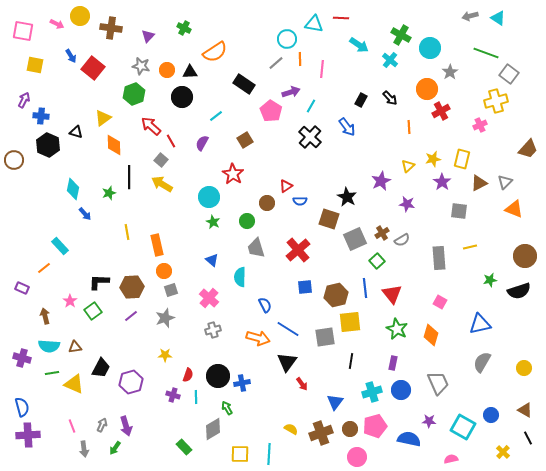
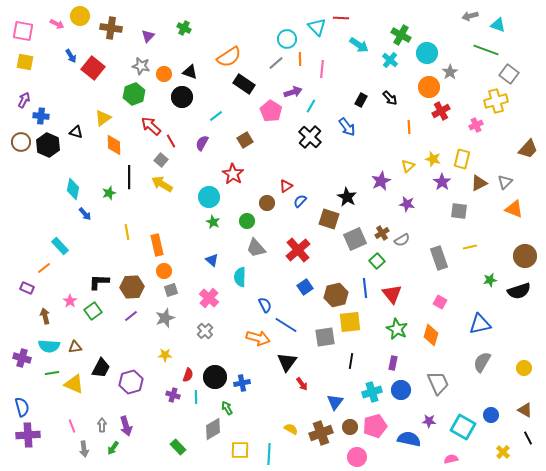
cyan triangle at (498, 18): moved 7 px down; rotated 14 degrees counterclockwise
cyan triangle at (314, 24): moved 3 px right, 3 px down; rotated 36 degrees clockwise
cyan circle at (430, 48): moved 3 px left, 5 px down
orange semicircle at (215, 52): moved 14 px right, 5 px down
green line at (486, 53): moved 3 px up
yellow square at (35, 65): moved 10 px left, 3 px up
orange circle at (167, 70): moved 3 px left, 4 px down
black triangle at (190, 72): rotated 21 degrees clockwise
orange circle at (427, 89): moved 2 px right, 2 px up
purple arrow at (291, 92): moved 2 px right
pink cross at (480, 125): moved 4 px left
yellow star at (433, 159): rotated 28 degrees clockwise
brown circle at (14, 160): moved 7 px right, 18 px up
blue semicircle at (300, 201): rotated 136 degrees clockwise
gray trapezoid at (256, 248): rotated 25 degrees counterclockwise
gray rectangle at (439, 258): rotated 15 degrees counterclockwise
blue square at (305, 287): rotated 28 degrees counterclockwise
purple rectangle at (22, 288): moved 5 px right
blue line at (288, 329): moved 2 px left, 4 px up
gray cross at (213, 330): moved 8 px left, 1 px down; rotated 28 degrees counterclockwise
black circle at (218, 376): moved 3 px left, 1 px down
gray arrow at (102, 425): rotated 24 degrees counterclockwise
brown circle at (350, 429): moved 2 px up
green rectangle at (184, 447): moved 6 px left
green arrow at (115, 448): moved 2 px left
yellow square at (240, 454): moved 4 px up
